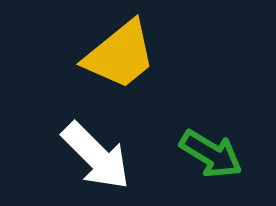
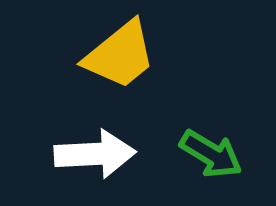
white arrow: moved 1 px left, 2 px up; rotated 48 degrees counterclockwise
